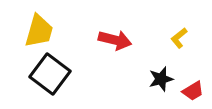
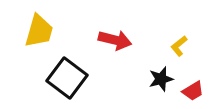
yellow L-shape: moved 8 px down
black square: moved 17 px right, 4 px down
